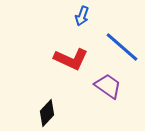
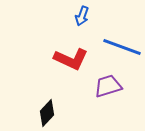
blue line: rotated 21 degrees counterclockwise
purple trapezoid: rotated 52 degrees counterclockwise
